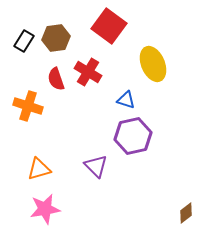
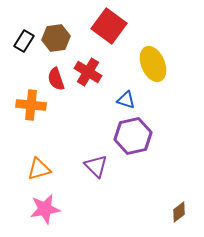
orange cross: moved 3 px right, 1 px up; rotated 12 degrees counterclockwise
brown diamond: moved 7 px left, 1 px up
